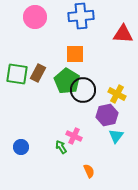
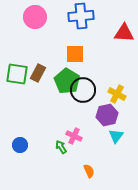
red triangle: moved 1 px right, 1 px up
blue circle: moved 1 px left, 2 px up
